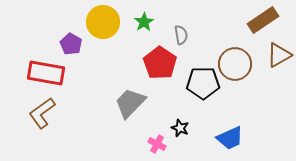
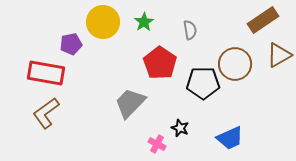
gray semicircle: moved 9 px right, 5 px up
purple pentagon: rotated 30 degrees clockwise
brown L-shape: moved 4 px right
